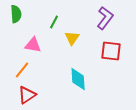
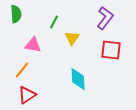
red square: moved 1 px up
